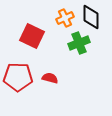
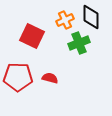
orange cross: moved 2 px down
